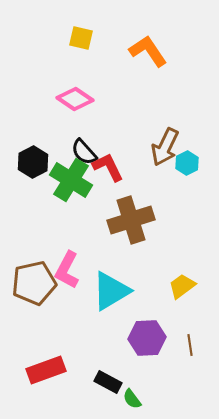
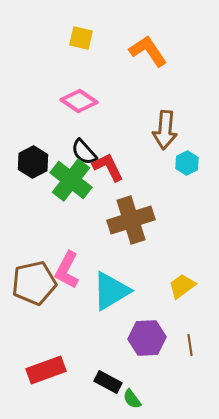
pink diamond: moved 4 px right, 2 px down
brown arrow: moved 17 px up; rotated 21 degrees counterclockwise
green cross: rotated 6 degrees clockwise
